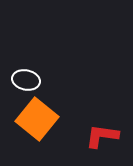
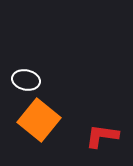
orange square: moved 2 px right, 1 px down
